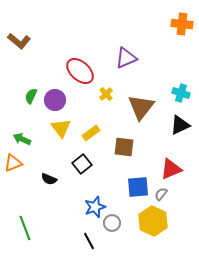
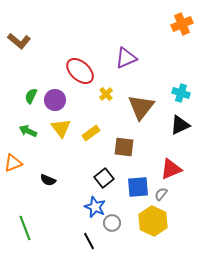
orange cross: rotated 30 degrees counterclockwise
green arrow: moved 6 px right, 8 px up
black square: moved 22 px right, 14 px down
black semicircle: moved 1 px left, 1 px down
blue star: rotated 30 degrees counterclockwise
